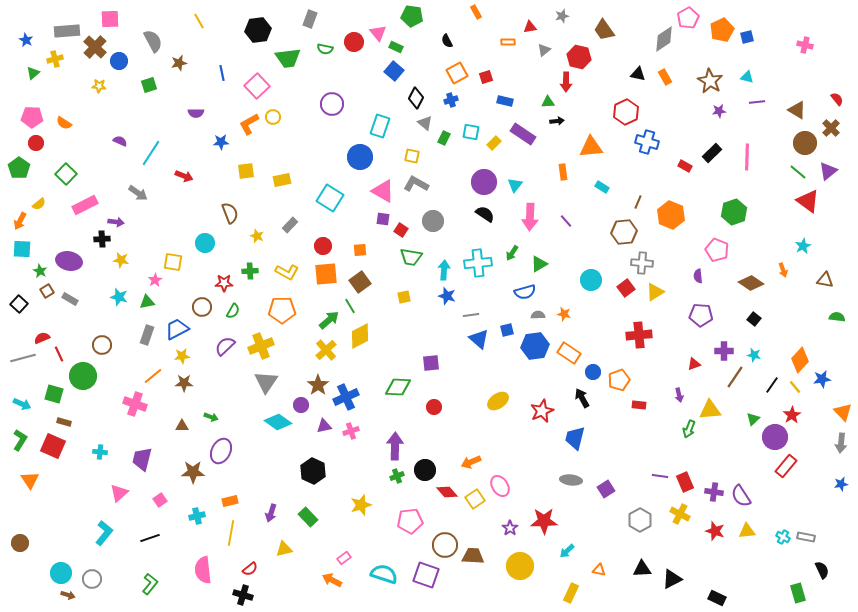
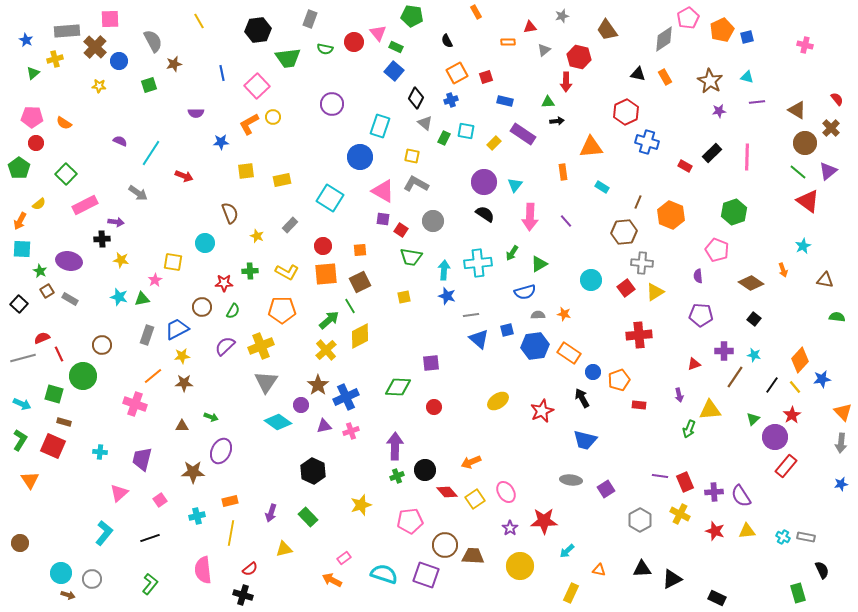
brown trapezoid at (604, 30): moved 3 px right
brown star at (179, 63): moved 5 px left, 1 px down
cyan square at (471, 132): moved 5 px left, 1 px up
brown square at (360, 282): rotated 10 degrees clockwise
green triangle at (147, 302): moved 5 px left, 3 px up
blue trapezoid at (575, 438): moved 10 px right, 2 px down; rotated 90 degrees counterclockwise
pink ellipse at (500, 486): moved 6 px right, 6 px down
purple cross at (714, 492): rotated 12 degrees counterclockwise
